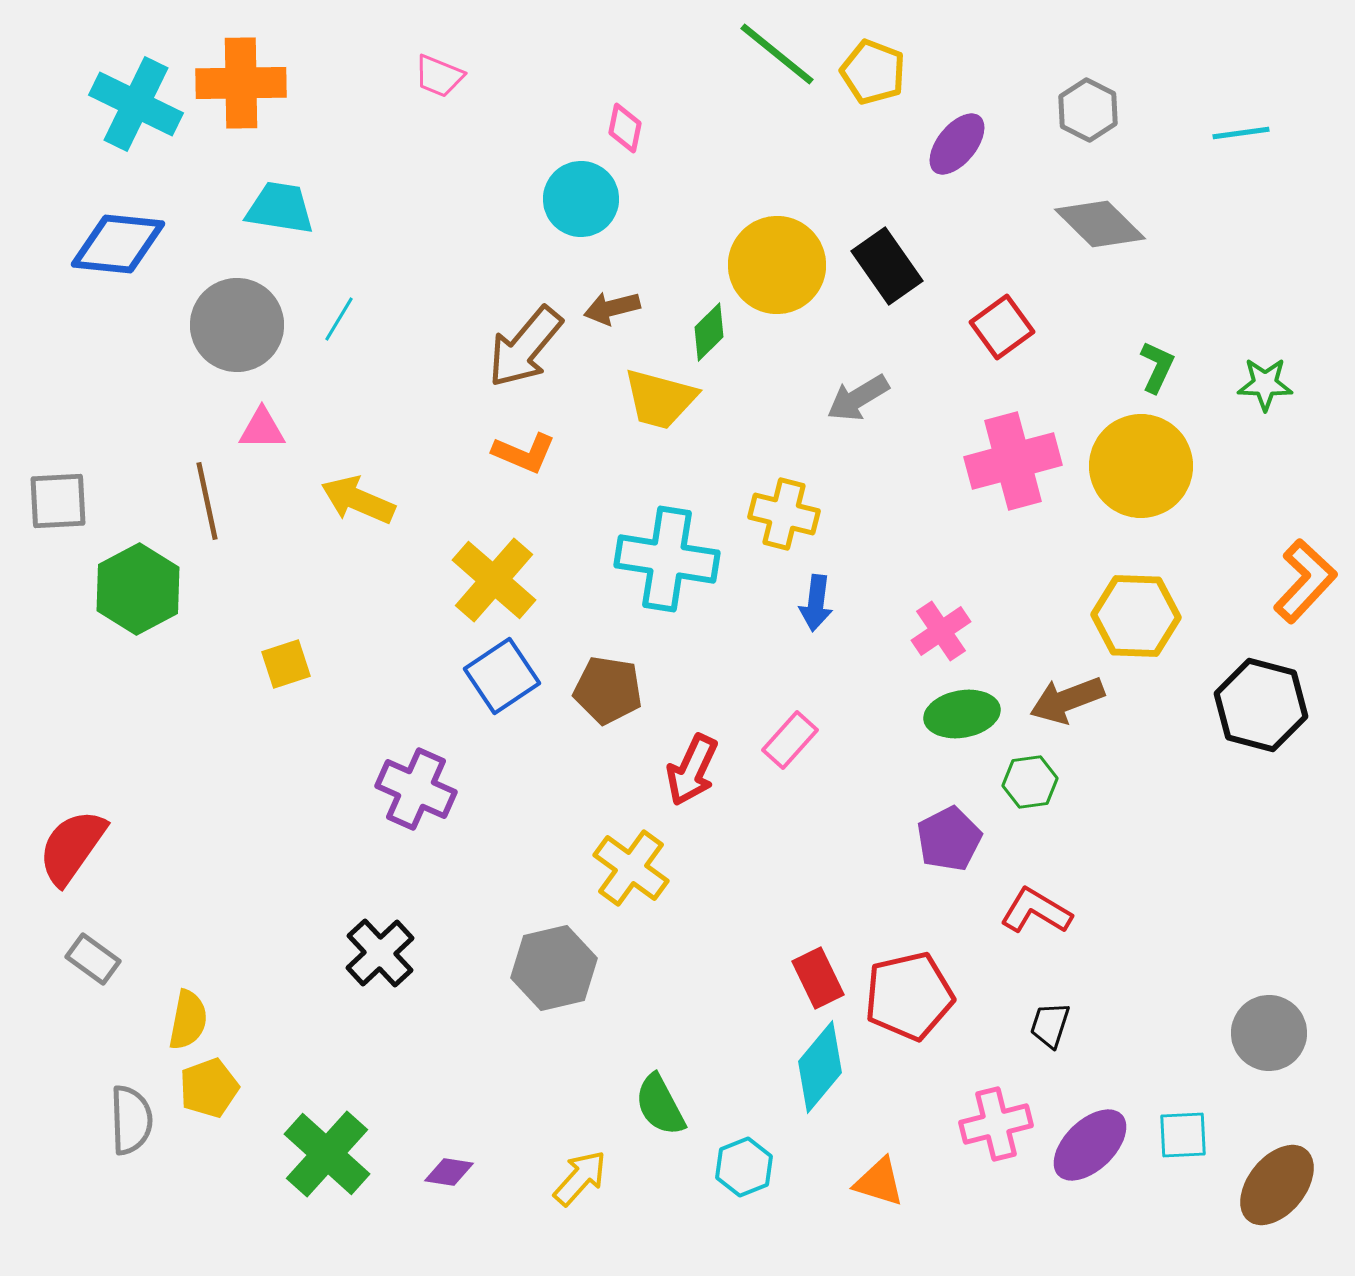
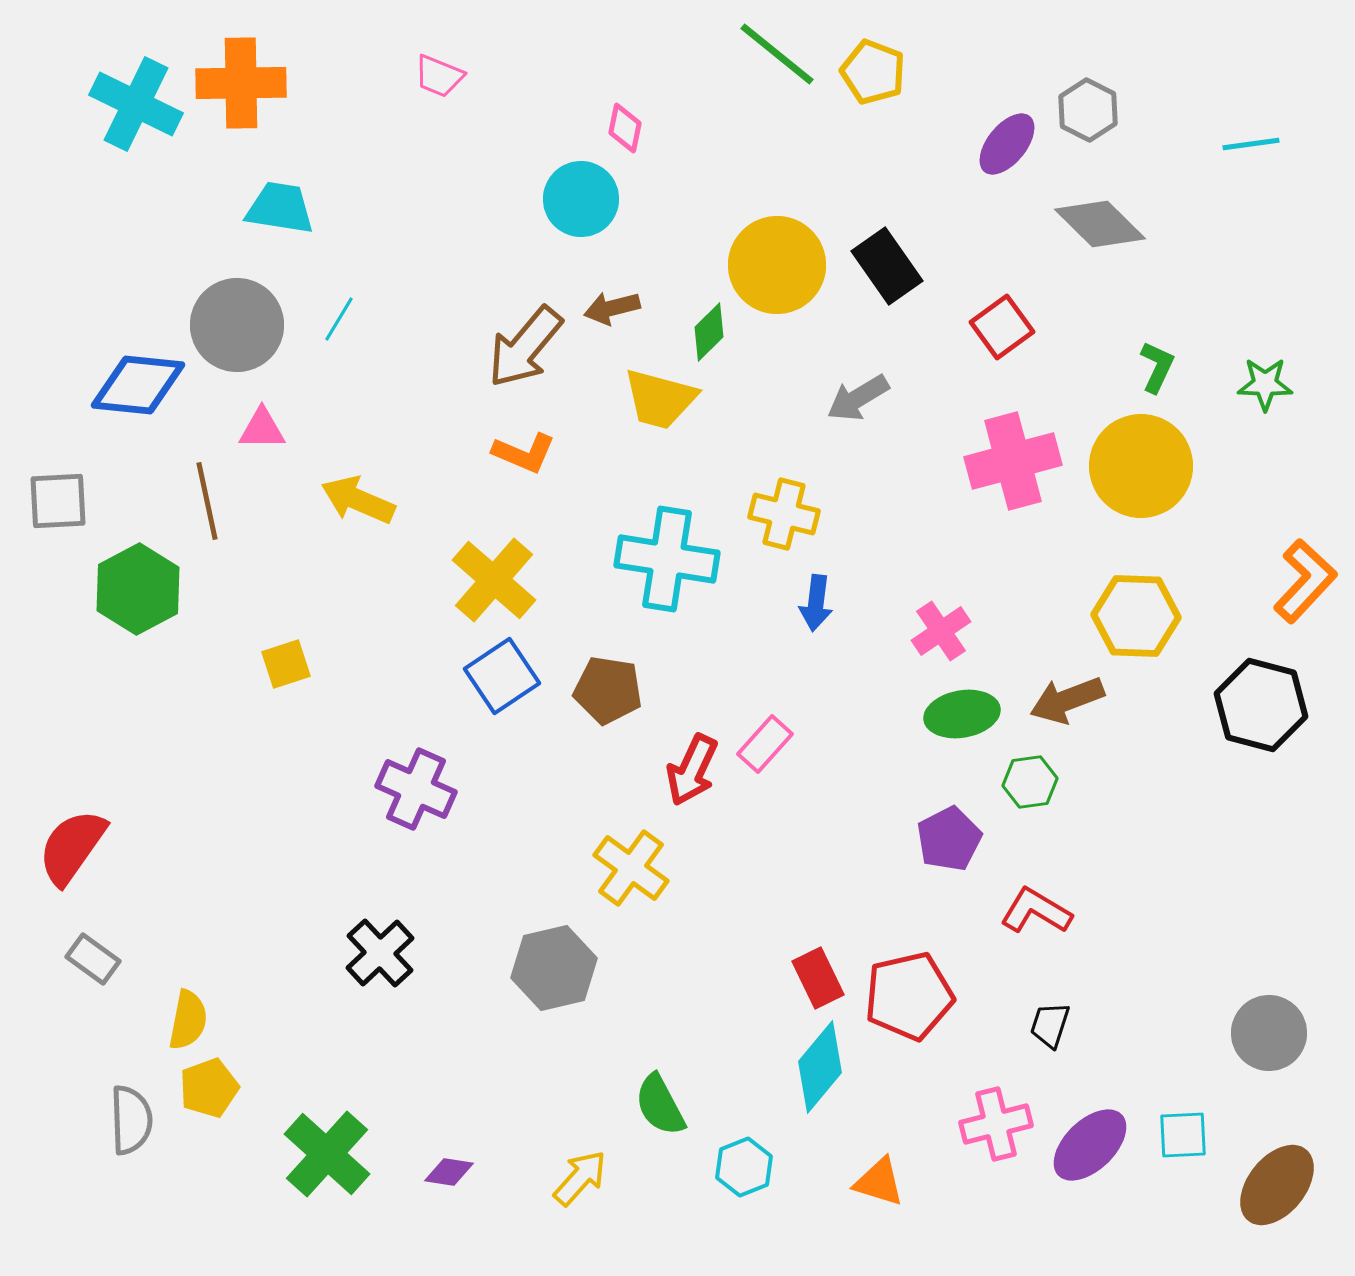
cyan line at (1241, 133): moved 10 px right, 11 px down
purple ellipse at (957, 144): moved 50 px right
blue diamond at (118, 244): moved 20 px right, 141 px down
pink rectangle at (790, 740): moved 25 px left, 4 px down
